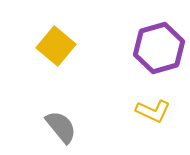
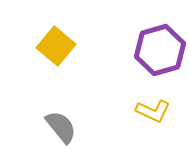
purple hexagon: moved 1 px right, 2 px down
